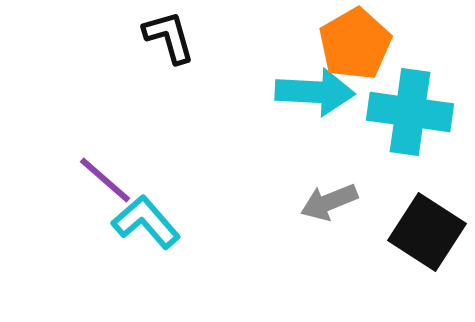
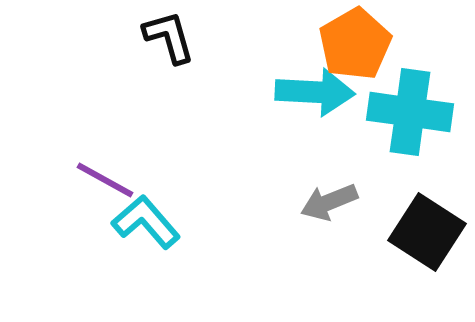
purple line: rotated 12 degrees counterclockwise
